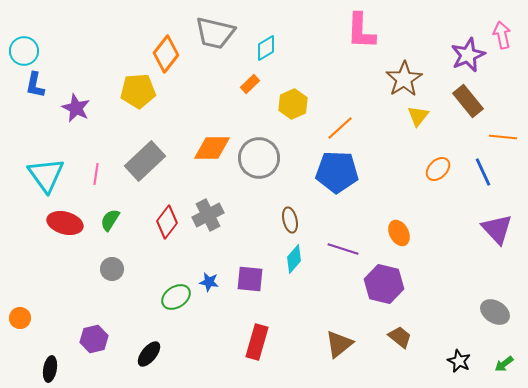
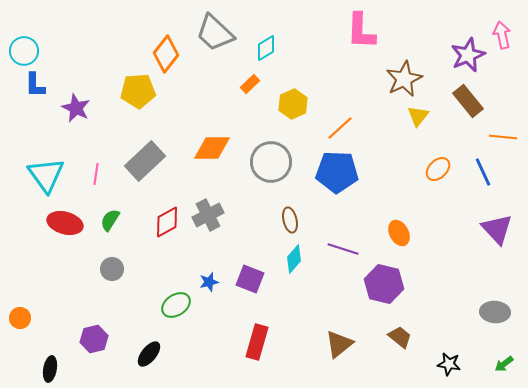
gray trapezoid at (215, 33): rotated 30 degrees clockwise
brown star at (404, 79): rotated 6 degrees clockwise
blue L-shape at (35, 85): rotated 12 degrees counterclockwise
gray circle at (259, 158): moved 12 px right, 4 px down
red diamond at (167, 222): rotated 24 degrees clockwise
purple square at (250, 279): rotated 16 degrees clockwise
blue star at (209, 282): rotated 24 degrees counterclockwise
green ellipse at (176, 297): moved 8 px down
gray ellipse at (495, 312): rotated 28 degrees counterclockwise
black star at (459, 361): moved 10 px left, 3 px down; rotated 15 degrees counterclockwise
